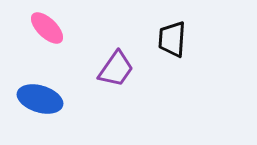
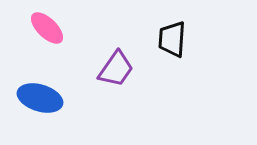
blue ellipse: moved 1 px up
